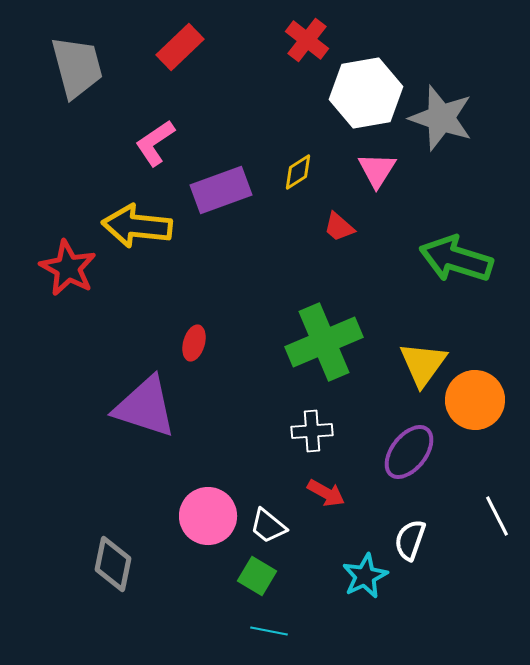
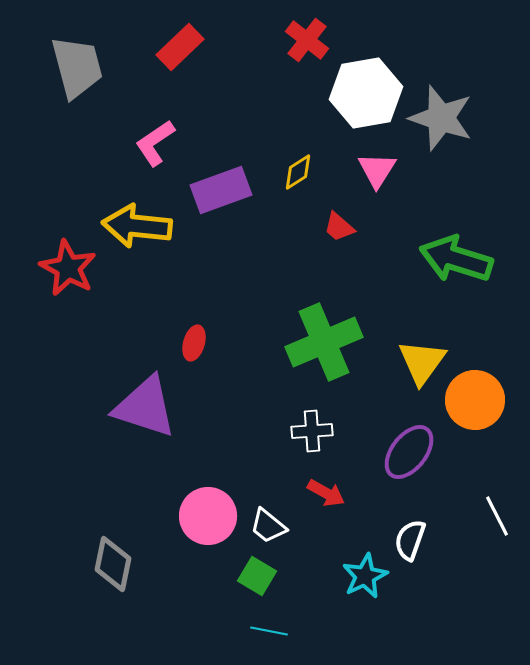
yellow triangle: moved 1 px left, 2 px up
